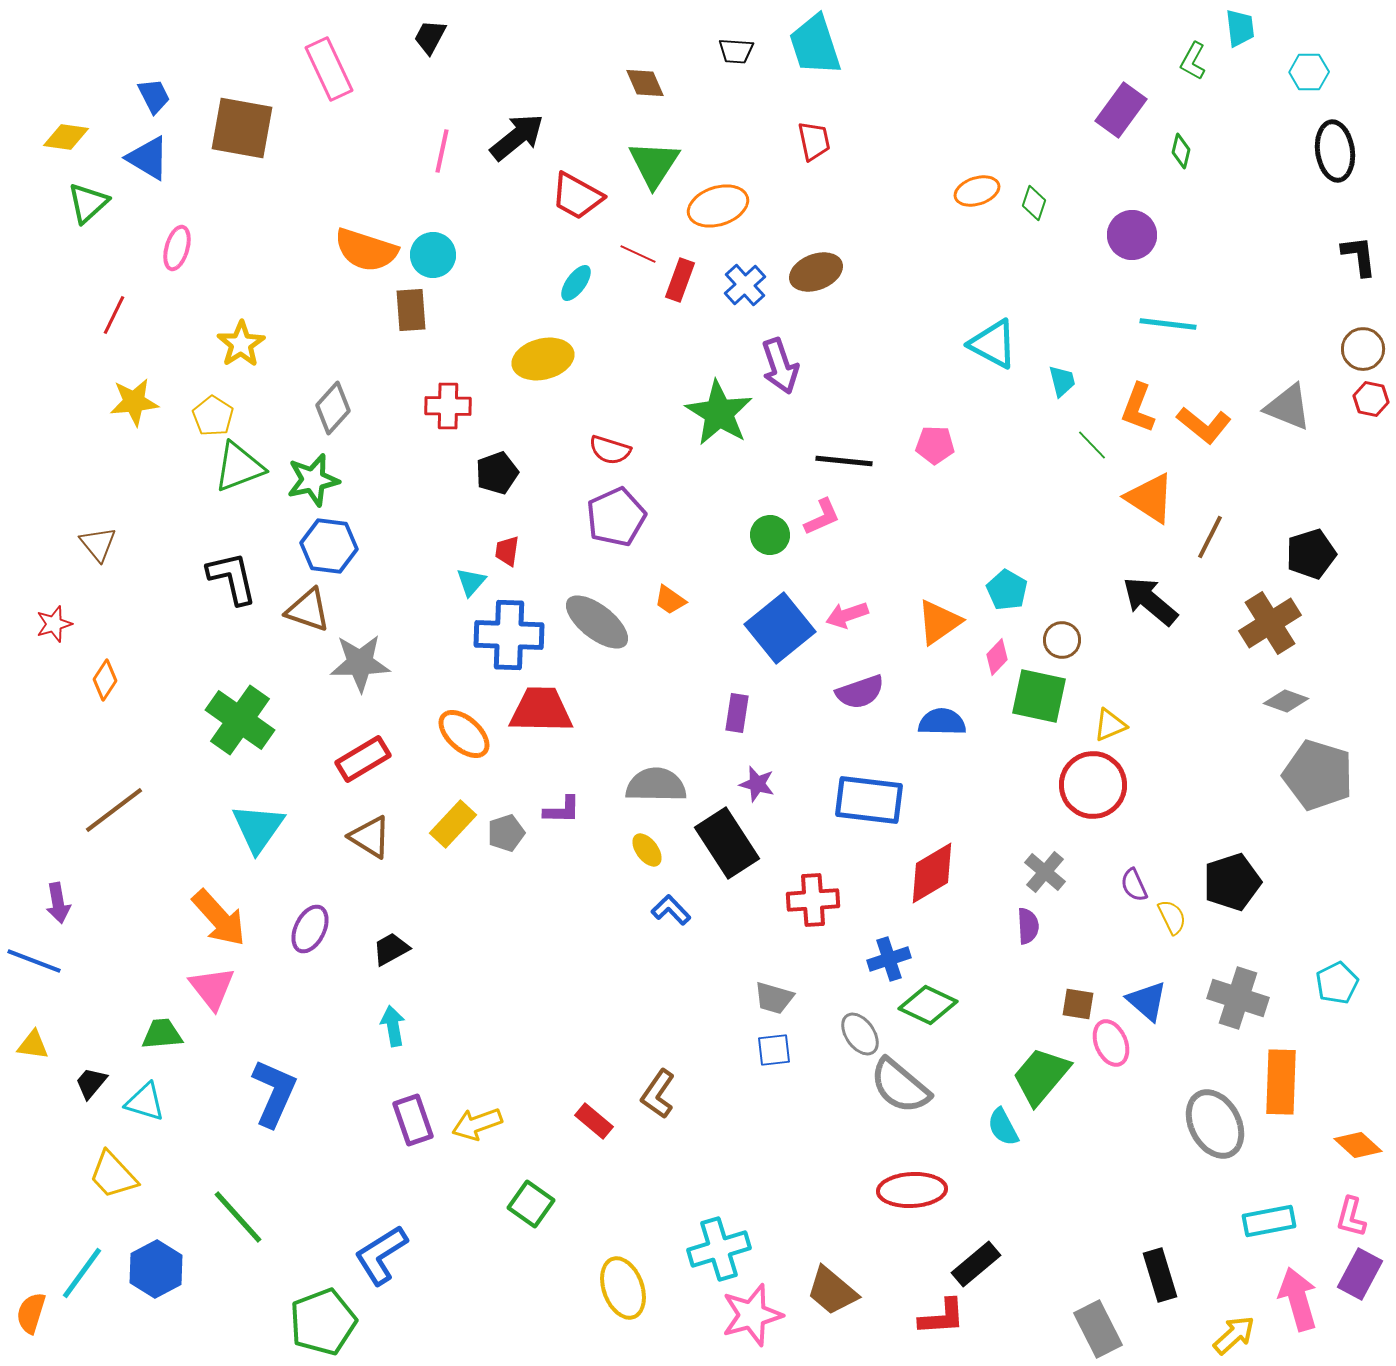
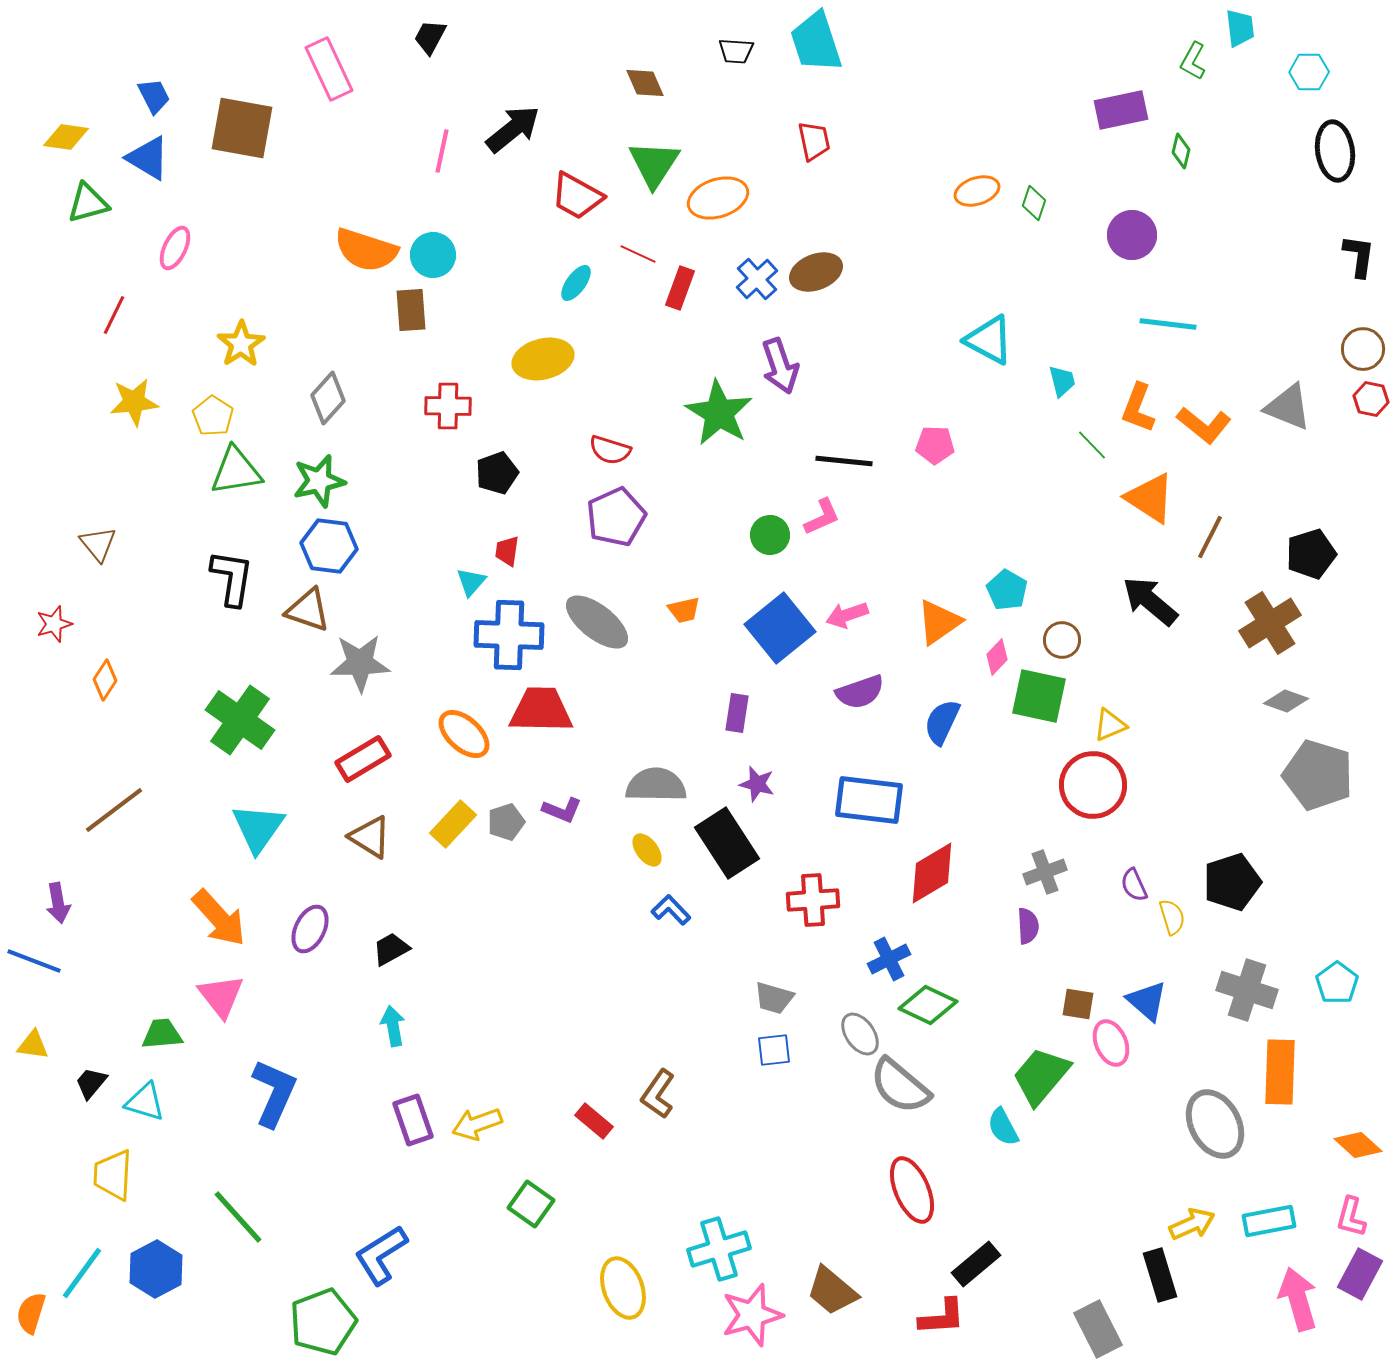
cyan trapezoid at (815, 45): moved 1 px right, 3 px up
purple rectangle at (1121, 110): rotated 42 degrees clockwise
black arrow at (517, 137): moved 4 px left, 8 px up
green triangle at (88, 203): rotated 27 degrees clockwise
orange ellipse at (718, 206): moved 8 px up
pink ellipse at (177, 248): moved 2 px left; rotated 9 degrees clockwise
black L-shape at (1359, 256): rotated 15 degrees clockwise
red rectangle at (680, 280): moved 8 px down
blue cross at (745, 285): moved 12 px right, 6 px up
cyan triangle at (993, 344): moved 4 px left, 4 px up
gray diamond at (333, 408): moved 5 px left, 10 px up
green triangle at (239, 467): moved 3 px left, 4 px down; rotated 12 degrees clockwise
green star at (313, 480): moved 6 px right, 1 px down
black L-shape at (232, 578): rotated 22 degrees clockwise
orange trapezoid at (670, 600): moved 14 px right, 10 px down; rotated 48 degrees counterclockwise
blue semicircle at (942, 722): rotated 66 degrees counterclockwise
purple L-shape at (562, 810): rotated 21 degrees clockwise
gray pentagon at (506, 833): moved 11 px up
gray cross at (1045, 872): rotated 30 degrees clockwise
yellow semicircle at (1172, 917): rotated 9 degrees clockwise
blue cross at (889, 959): rotated 9 degrees counterclockwise
cyan pentagon at (1337, 983): rotated 9 degrees counterclockwise
pink triangle at (212, 988): moved 9 px right, 8 px down
gray cross at (1238, 998): moved 9 px right, 8 px up
orange rectangle at (1281, 1082): moved 1 px left, 10 px up
yellow trapezoid at (113, 1175): rotated 46 degrees clockwise
red ellipse at (912, 1190): rotated 70 degrees clockwise
yellow arrow at (1234, 1335): moved 42 px left, 111 px up; rotated 18 degrees clockwise
